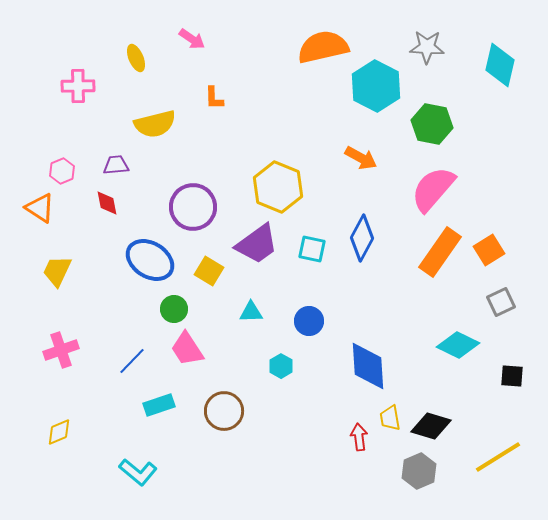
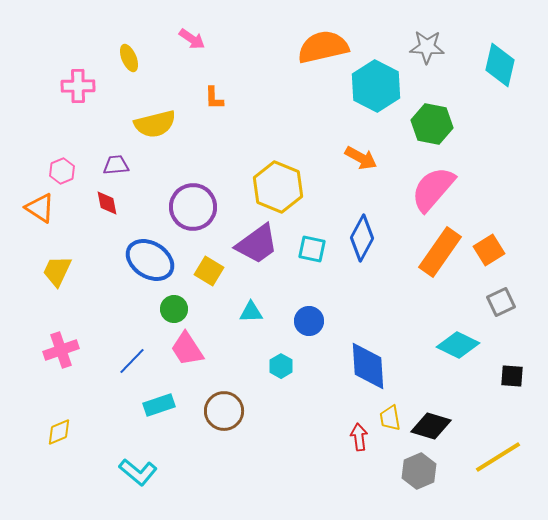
yellow ellipse at (136, 58): moved 7 px left
